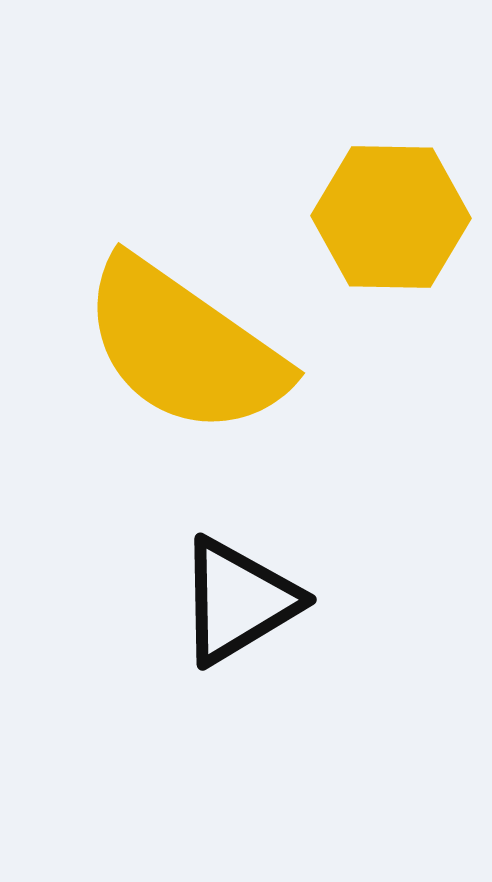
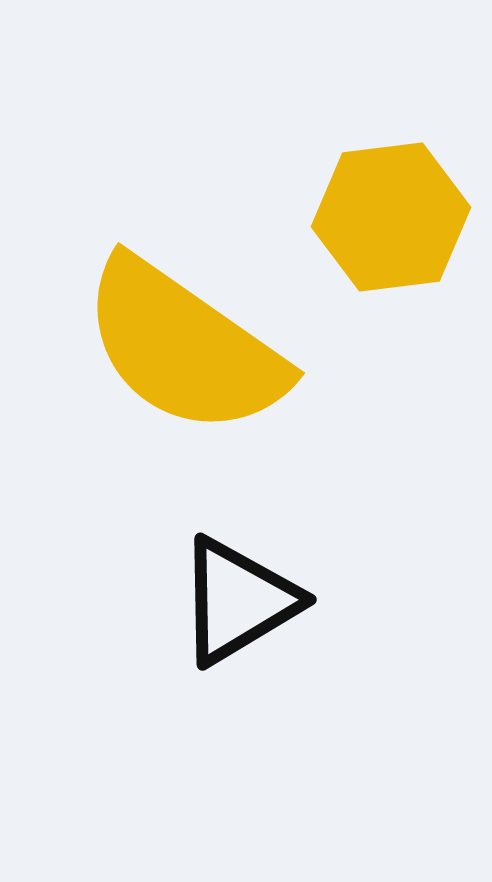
yellow hexagon: rotated 8 degrees counterclockwise
